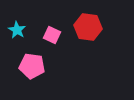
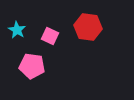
pink square: moved 2 px left, 1 px down
